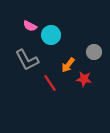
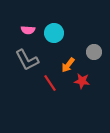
pink semicircle: moved 2 px left, 4 px down; rotated 24 degrees counterclockwise
cyan circle: moved 3 px right, 2 px up
red star: moved 2 px left, 2 px down
